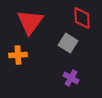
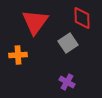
red triangle: moved 5 px right
gray square: rotated 24 degrees clockwise
purple cross: moved 4 px left, 4 px down
